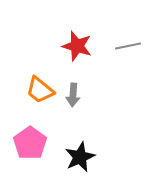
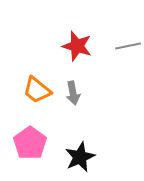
orange trapezoid: moved 3 px left
gray arrow: moved 2 px up; rotated 15 degrees counterclockwise
